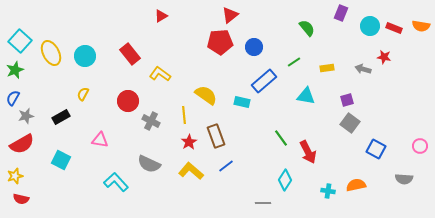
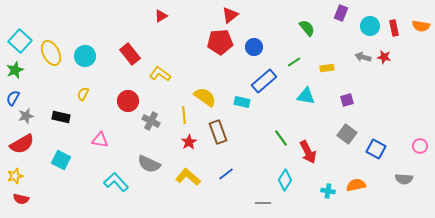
red rectangle at (394, 28): rotated 56 degrees clockwise
gray arrow at (363, 69): moved 12 px up
yellow semicircle at (206, 95): moved 1 px left, 2 px down
black rectangle at (61, 117): rotated 42 degrees clockwise
gray square at (350, 123): moved 3 px left, 11 px down
brown rectangle at (216, 136): moved 2 px right, 4 px up
blue line at (226, 166): moved 8 px down
yellow L-shape at (191, 171): moved 3 px left, 6 px down
